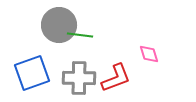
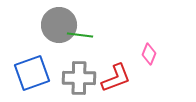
pink diamond: rotated 40 degrees clockwise
